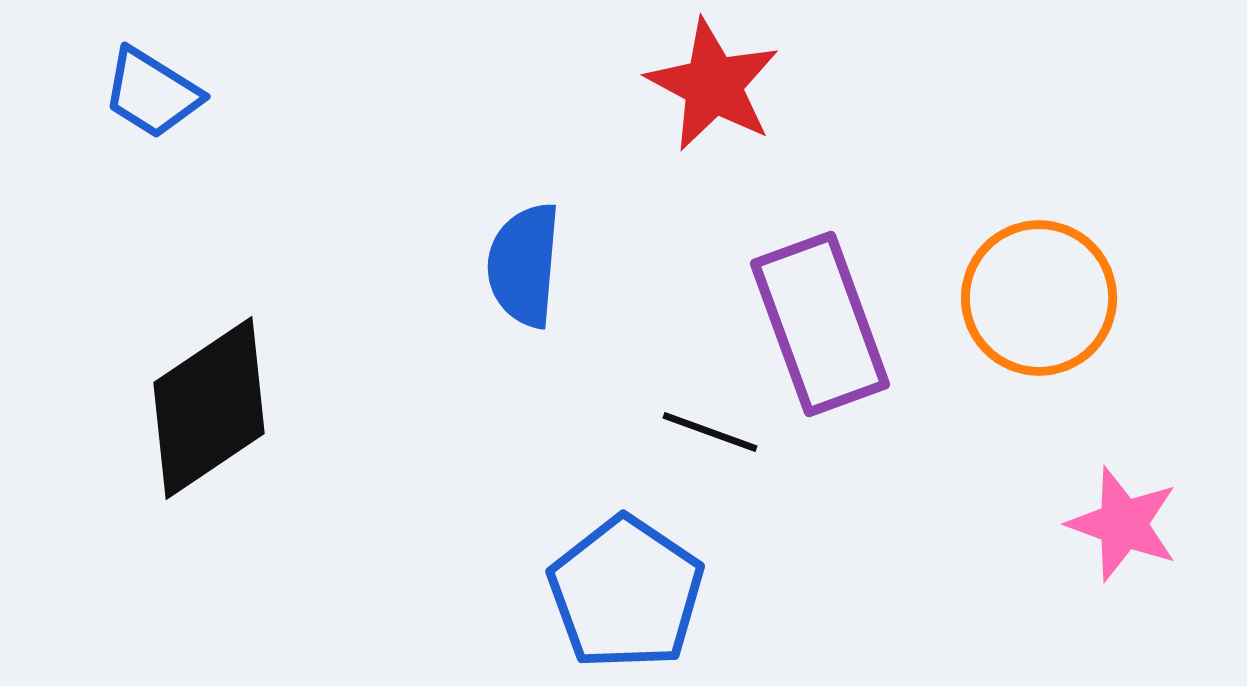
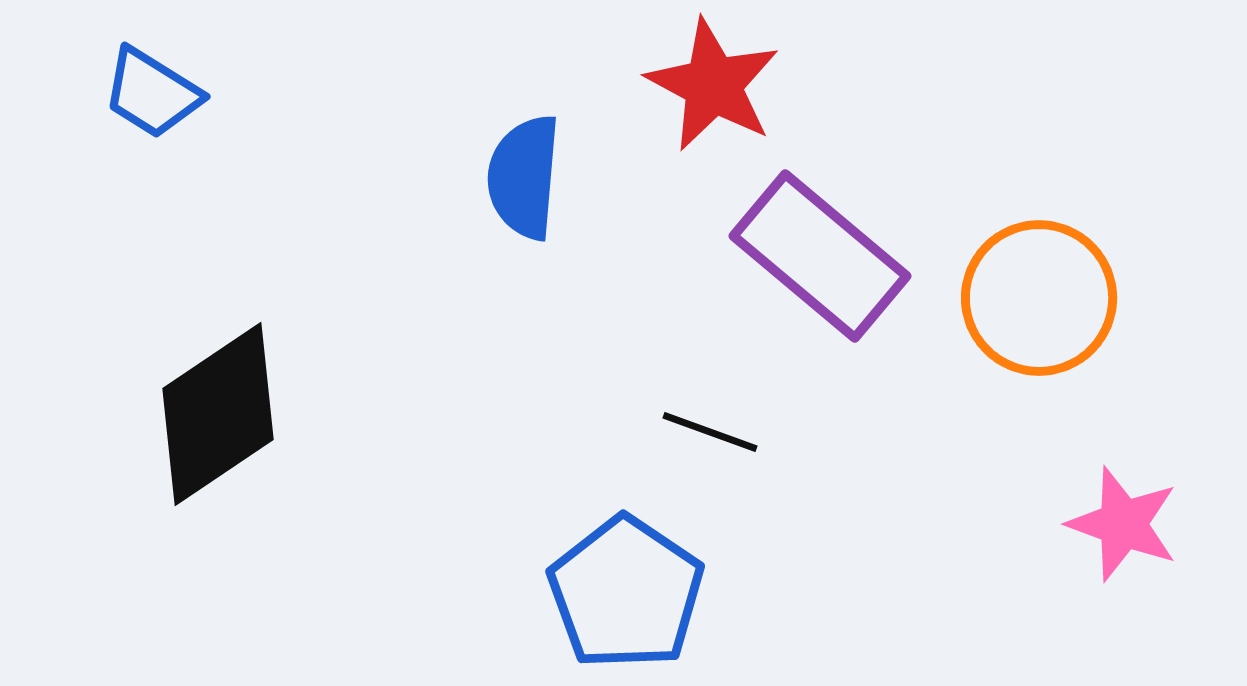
blue semicircle: moved 88 px up
purple rectangle: moved 68 px up; rotated 30 degrees counterclockwise
black diamond: moved 9 px right, 6 px down
